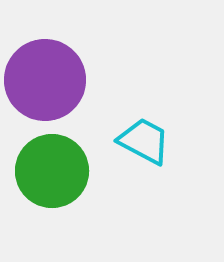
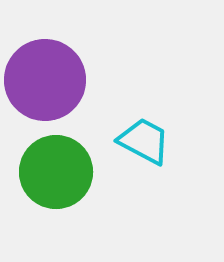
green circle: moved 4 px right, 1 px down
